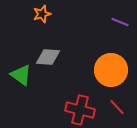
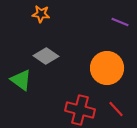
orange star: moved 1 px left; rotated 24 degrees clockwise
gray diamond: moved 2 px left, 1 px up; rotated 30 degrees clockwise
orange circle: moved 4 px left, 2 px up
green triangle: moved 5 px down
red line: moved 1 px left, 2 px down
